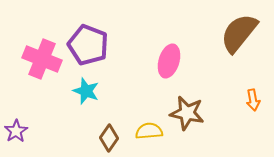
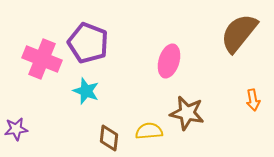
purple pentagon: moved 2 px up
purple star: moved 2 px up; rotated 25 degrees clockwise
brown diamond: rotated 28 degrees counterclockwise
